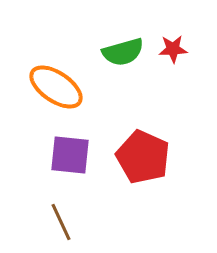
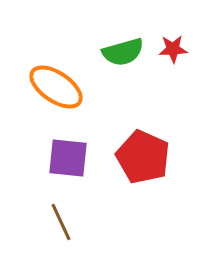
purple square: moved 2 px left, 3 px down
